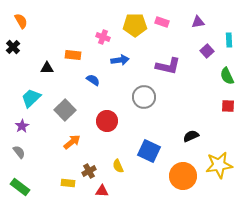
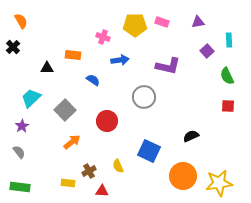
yellow star: moved 18 px down
green rectangle: rotated 30 degrees counterclockwise
